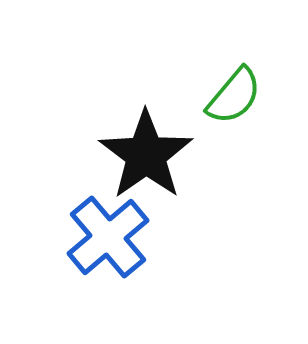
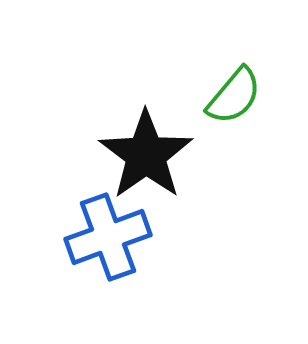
blue cross: rotated 20 degrees clockwise
